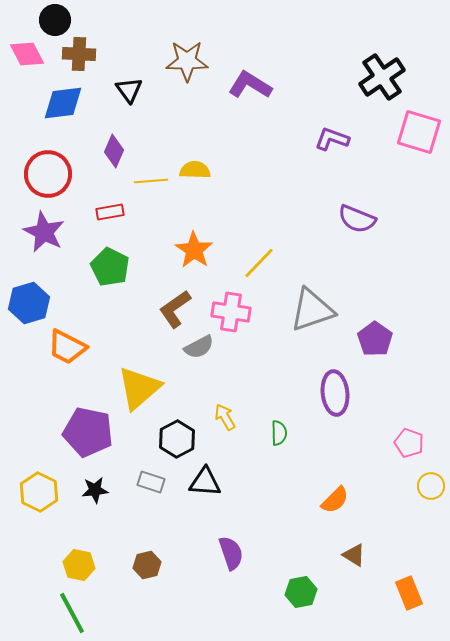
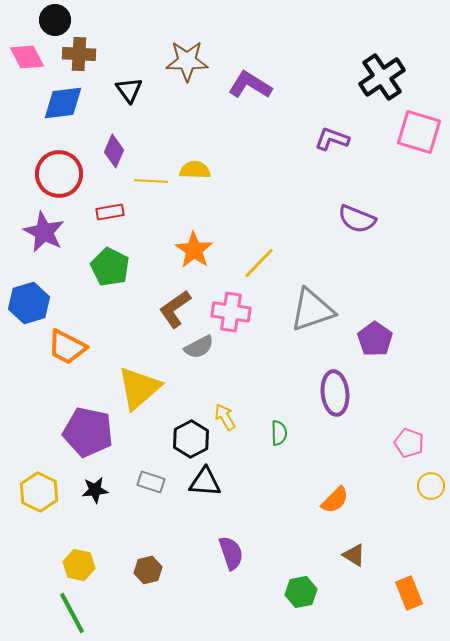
pink diamond at (27, 54): moved 3 px down
red circle at (48, 174): moved 11 px right
yellow line at (151, 181): rotated 8 degrees clockwise
black hexagon at (177, 439): moved 14 px right
brown hexagon at (147, 565): moved 1 px right, 5 px down
